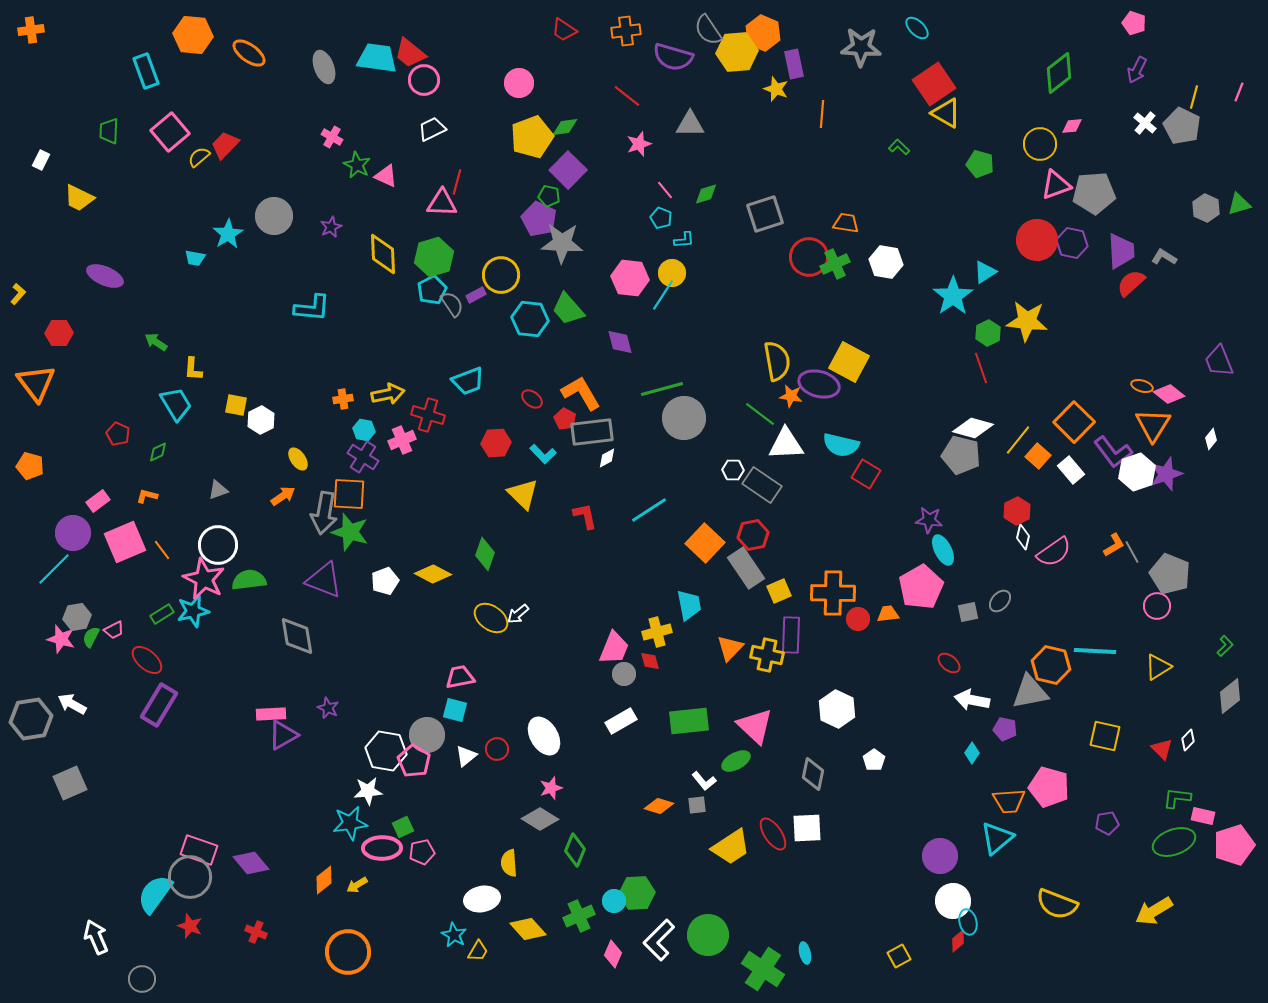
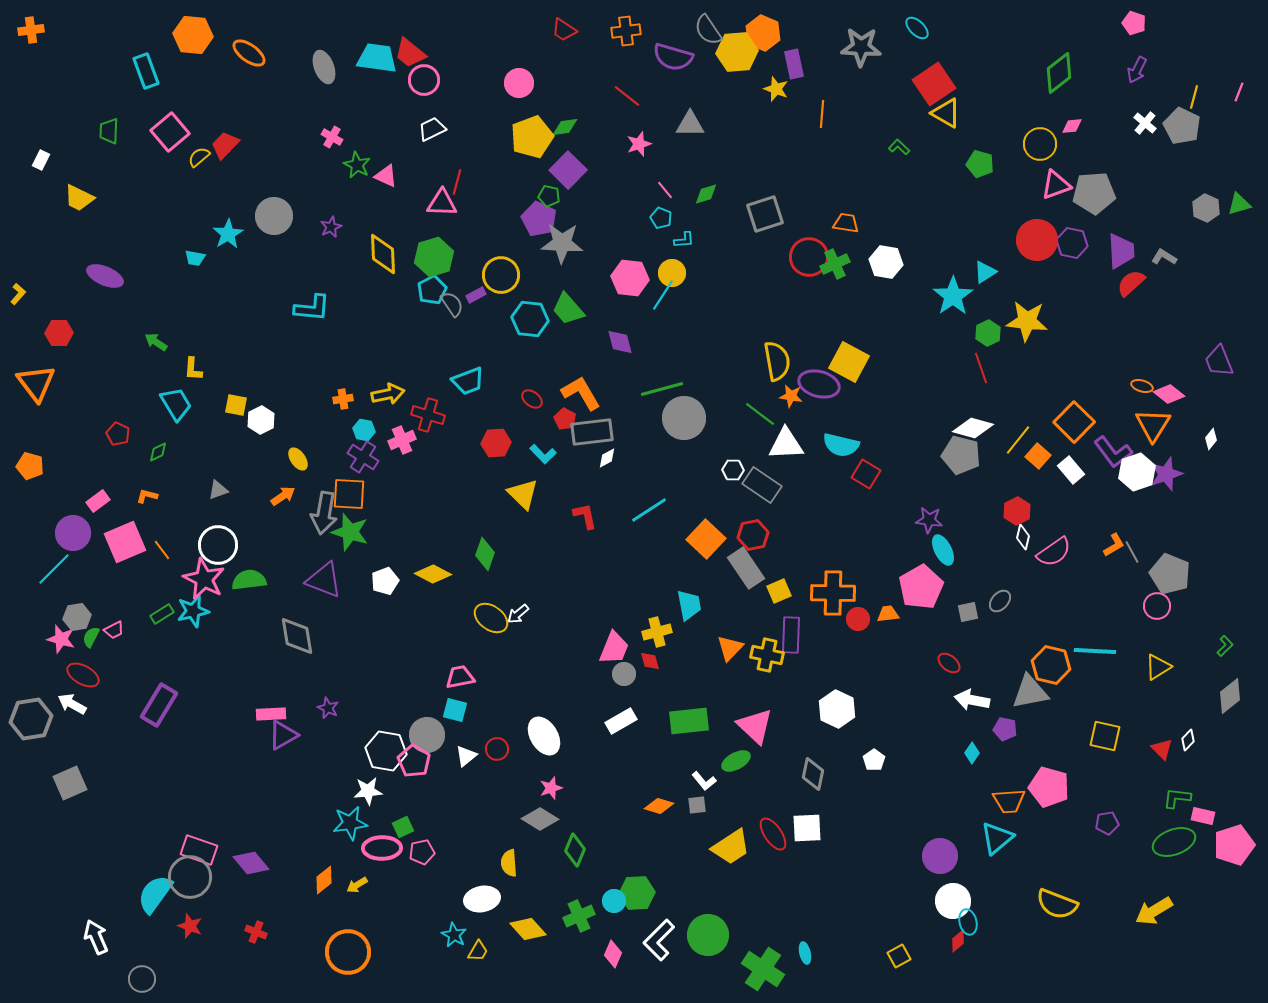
orange square at (705, 543): moved 1 px right, 4 px up
red ellipse at (147, 660): moved 64 px left, 15 px down; rotated 12 degrees counterclockwise
